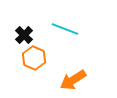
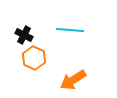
cyan line: moved 5 px right, 1 px down; rotated 16 degrees counterclockwise
black cross: rotated 18 degrees counterclockwise
